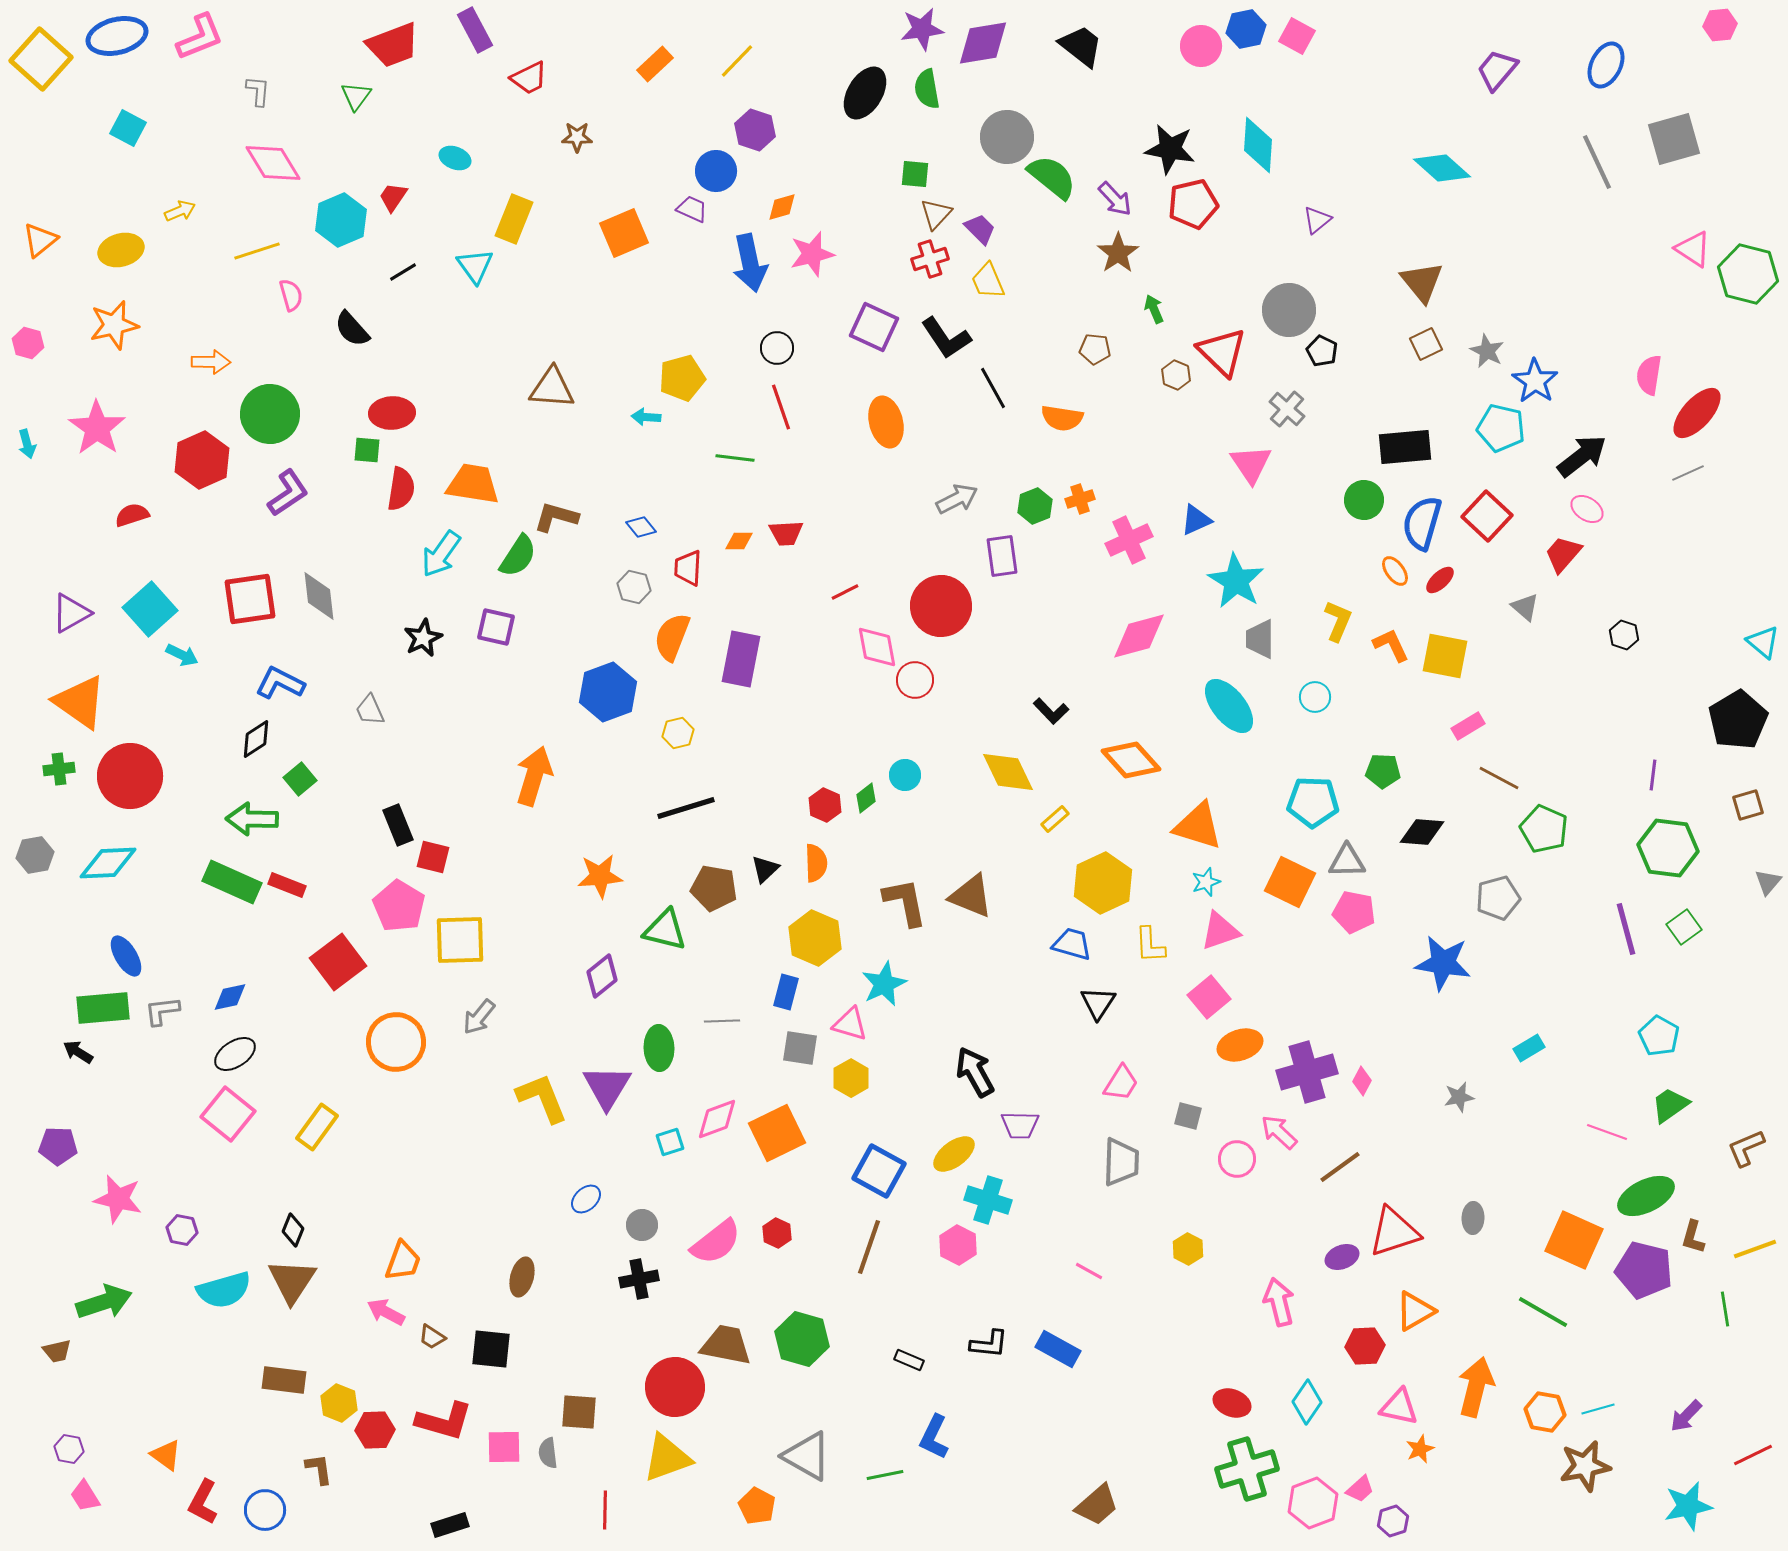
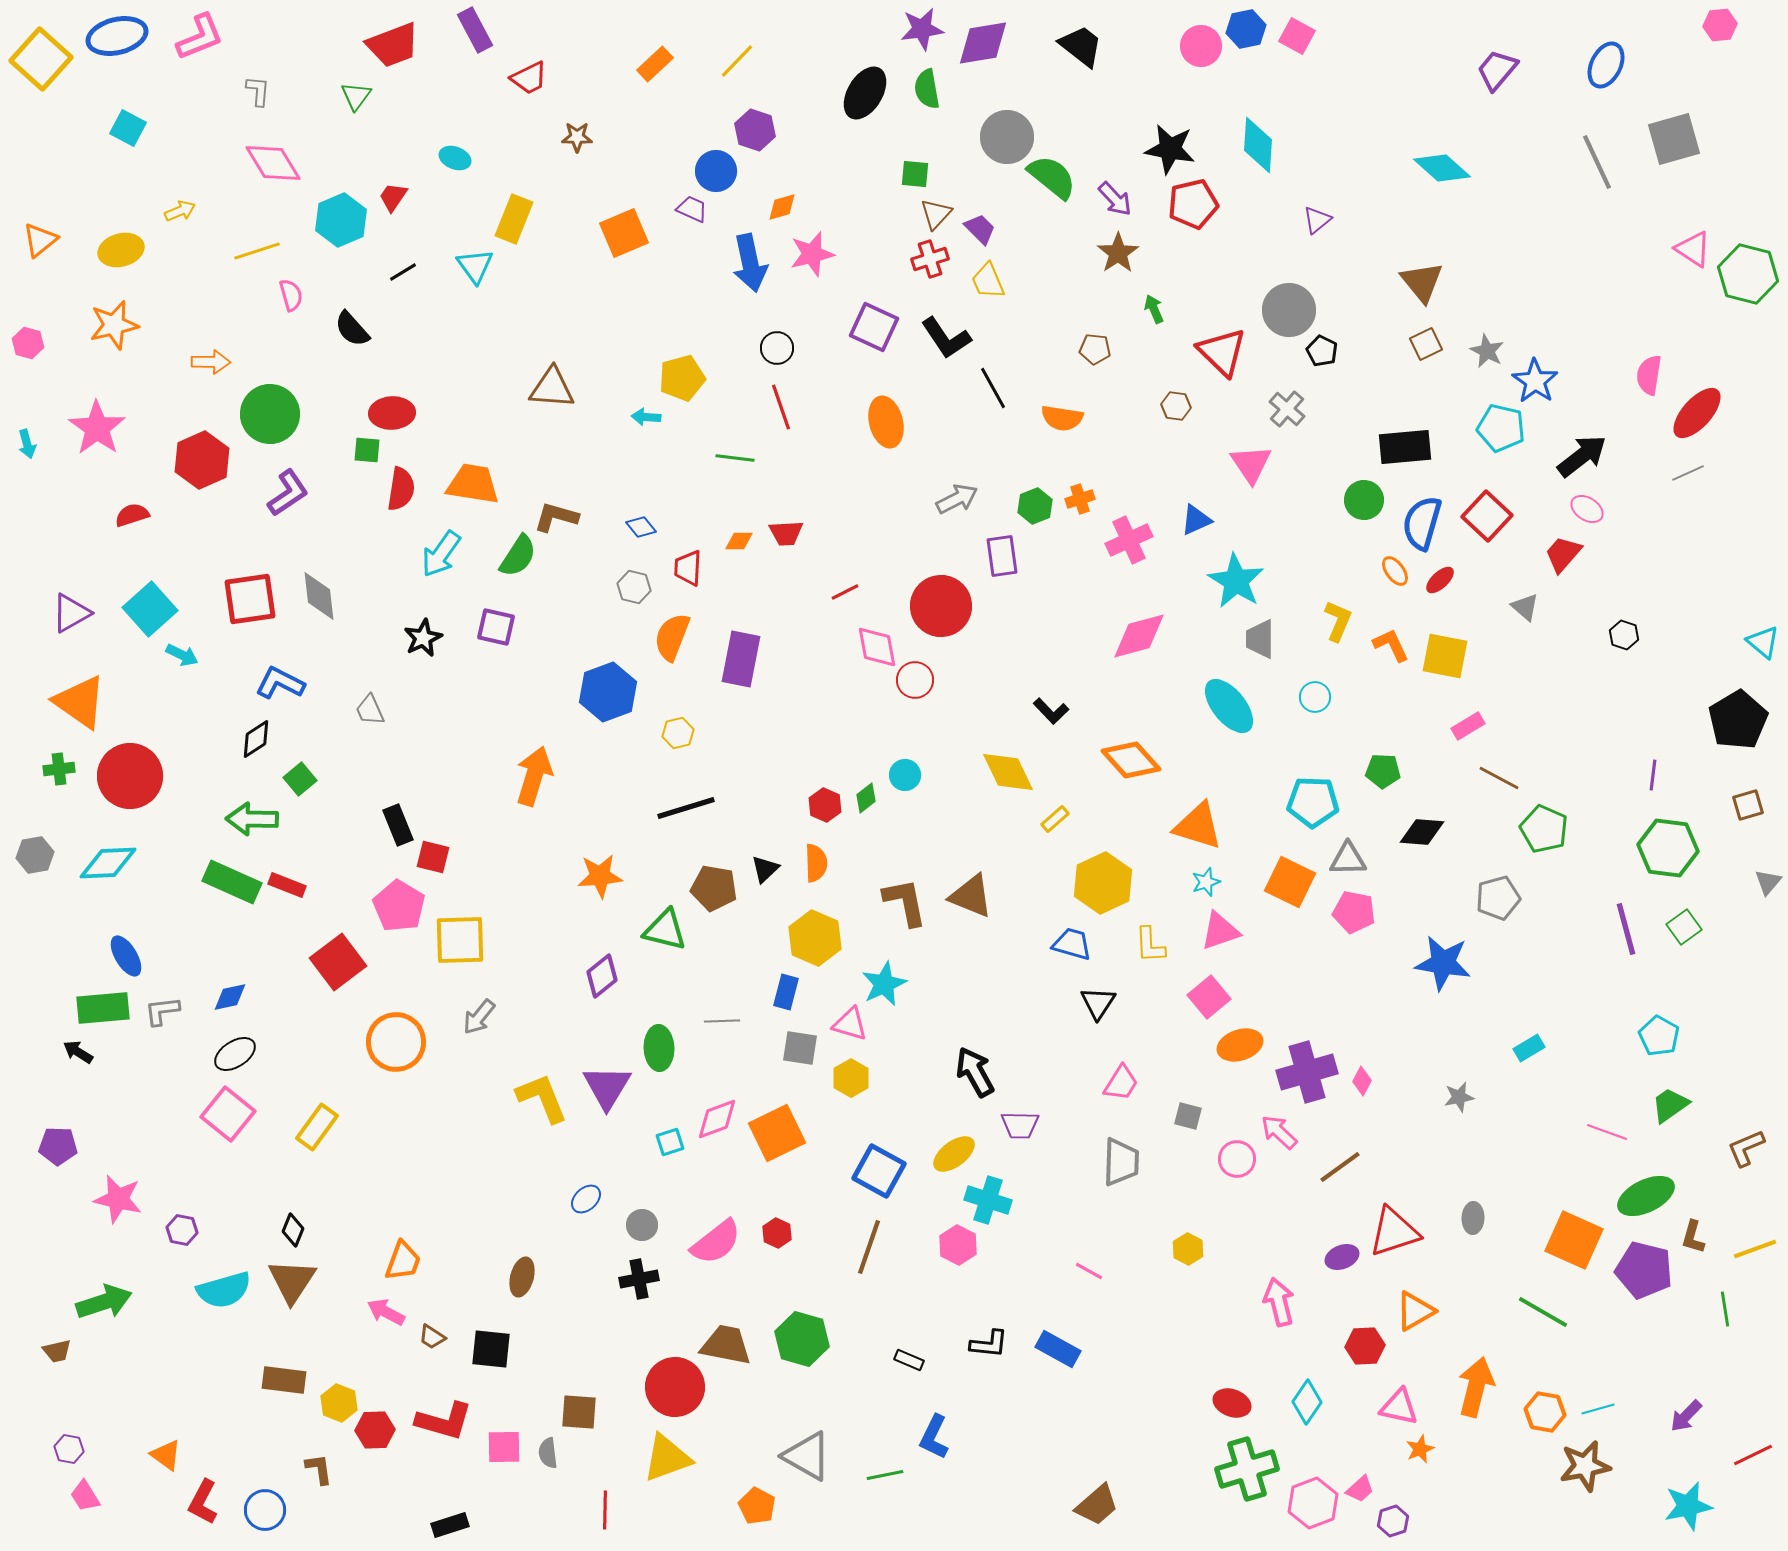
brown hexagon at (1176, 375): moved 31 px down; rotated 16 degrees counterclockwise
gray triangle at (1347, 861): moved 1 px right, 2 px up
